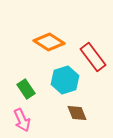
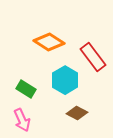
cyan hexagon: rotated 12 degrees counterclockwise
green rectangle: rotated 24 degrees counterclockwise
brown diamond: rotated 40 degrees counterclockwise
